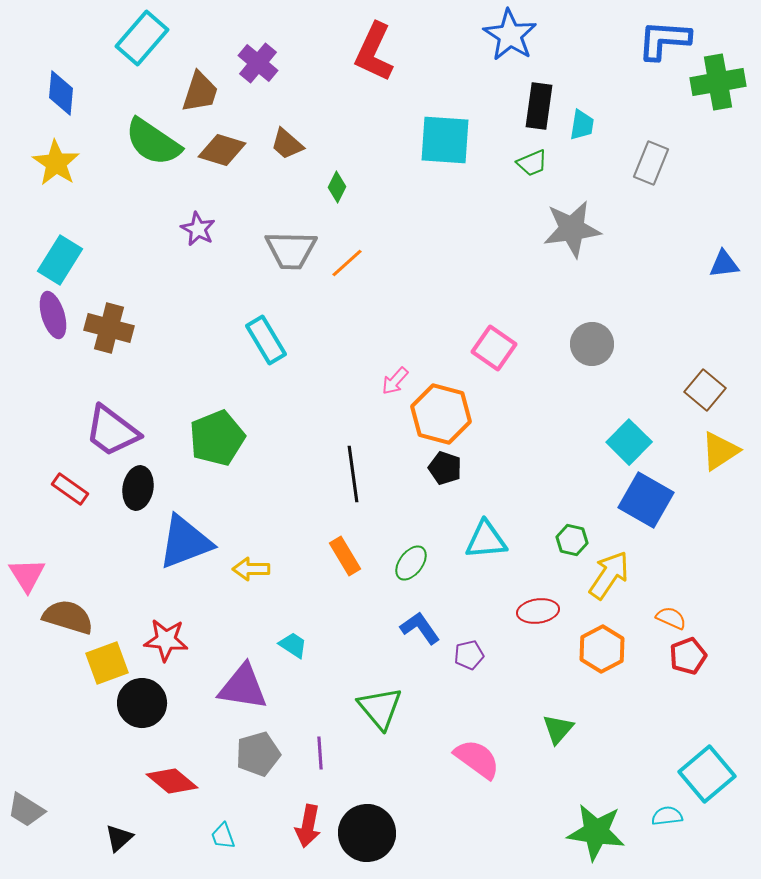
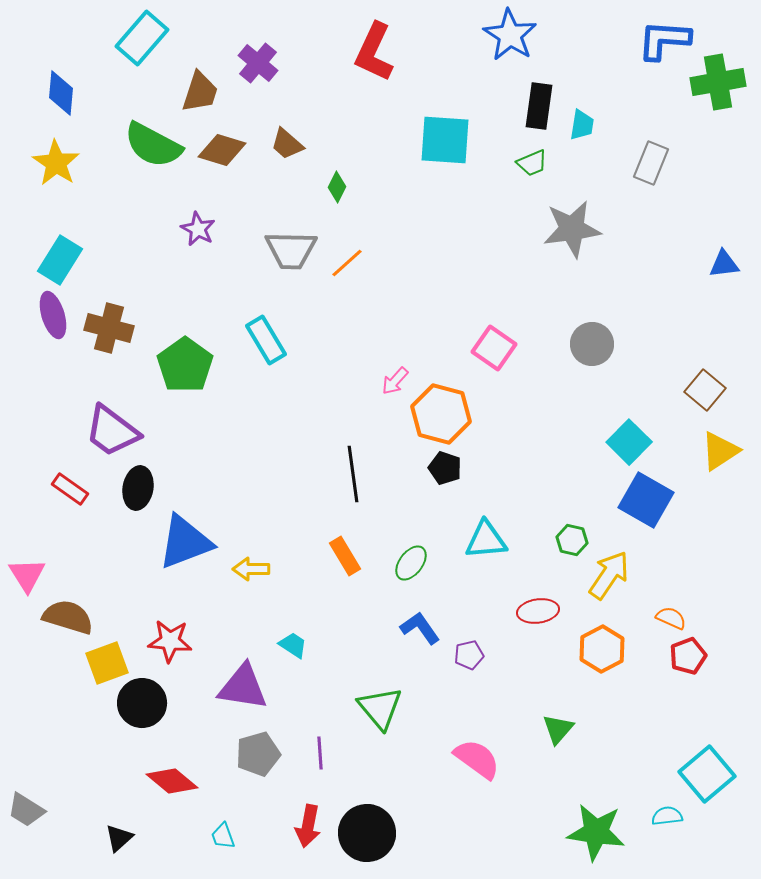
green semicircle at (153, 142): moved 3 px down; rotated 6 degrees counterclockwise
green pentagon at (217, 438): moved 32 px left, 73 px up; rotated 14 degrees counterclockwise
red star at (166, 640): moved 4 px right, 1 px down
